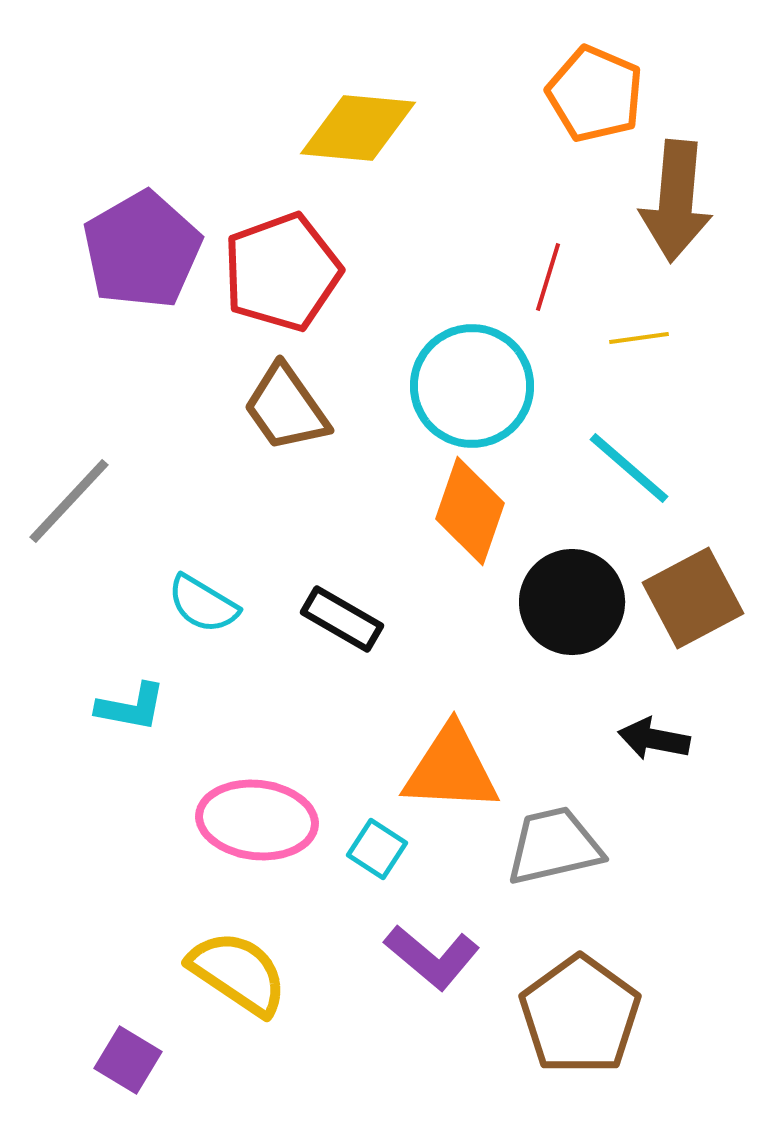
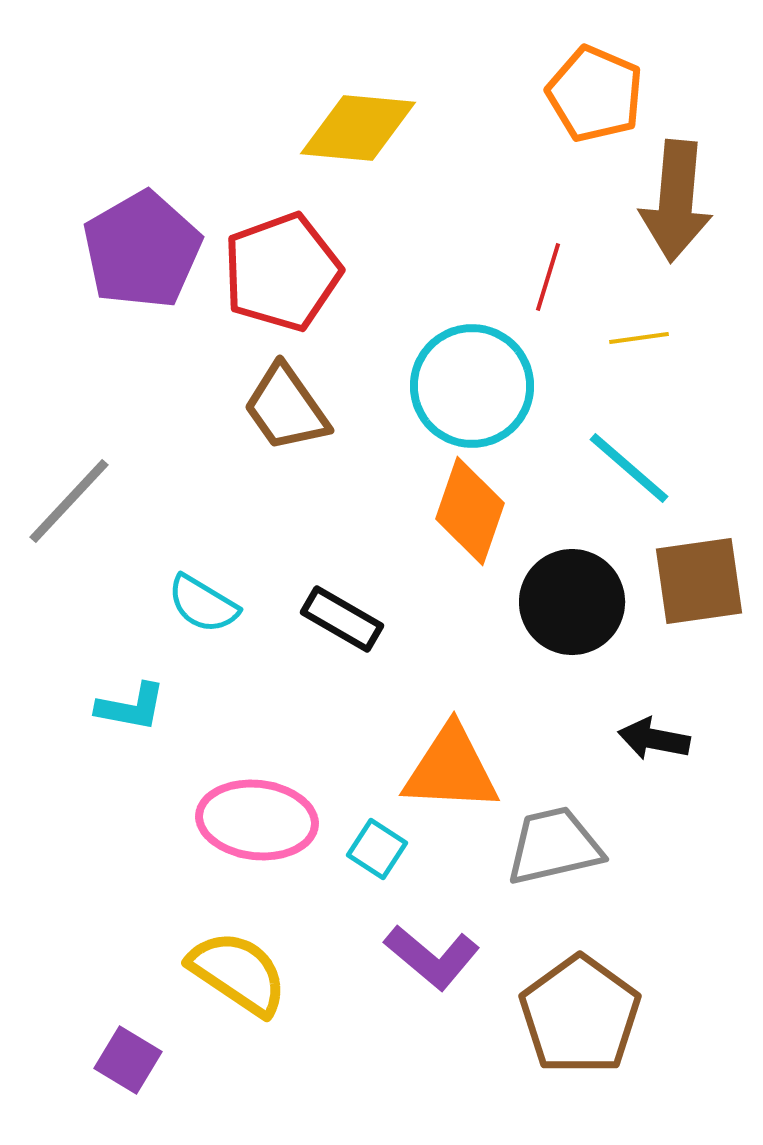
brown square: moved 6 px right, 17 px up; rotated 20 degrees clockwise
